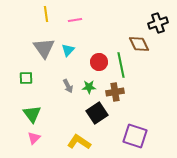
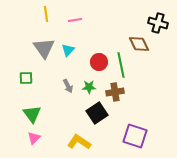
black cross: rotated 36 degrees clockwise
